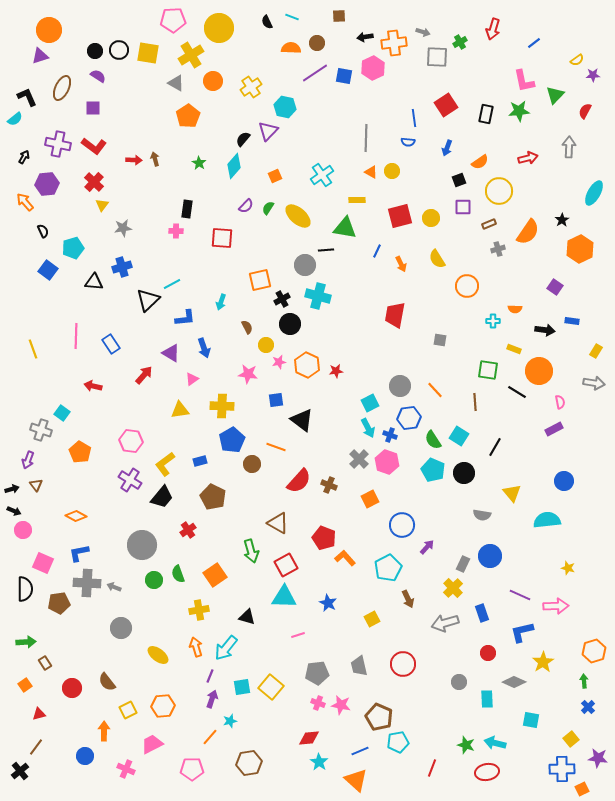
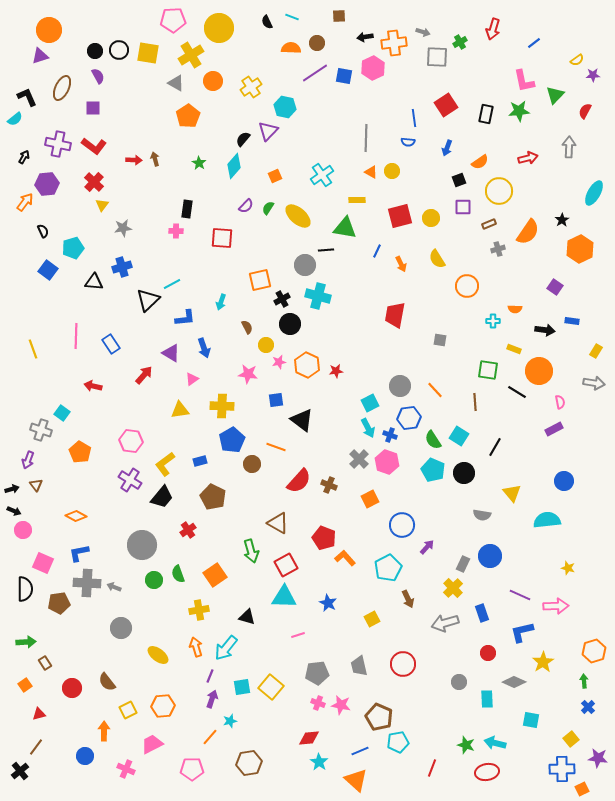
purple semicircle at (98, 76): rotated 28 degrees clockwise
orange arrow at (25, 202): rotated 78 degrees clockwise
